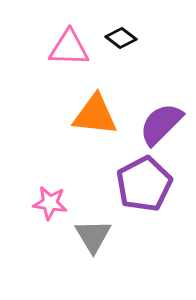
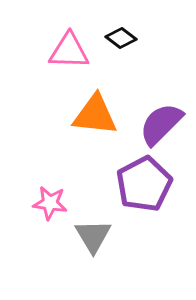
pink triangle: moved 3 px down
